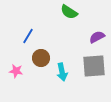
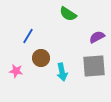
green semicircle: moved 1 px left, 2 px down
